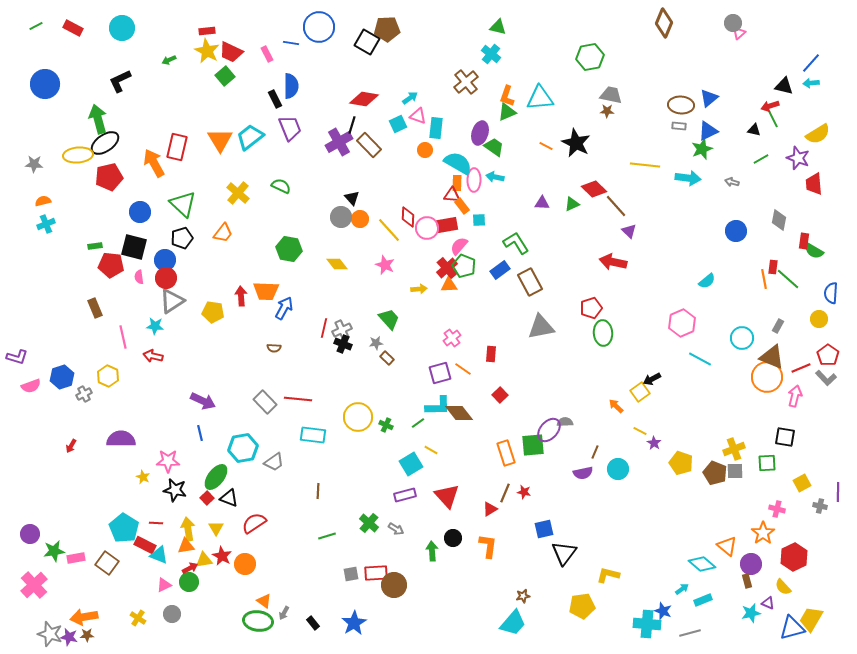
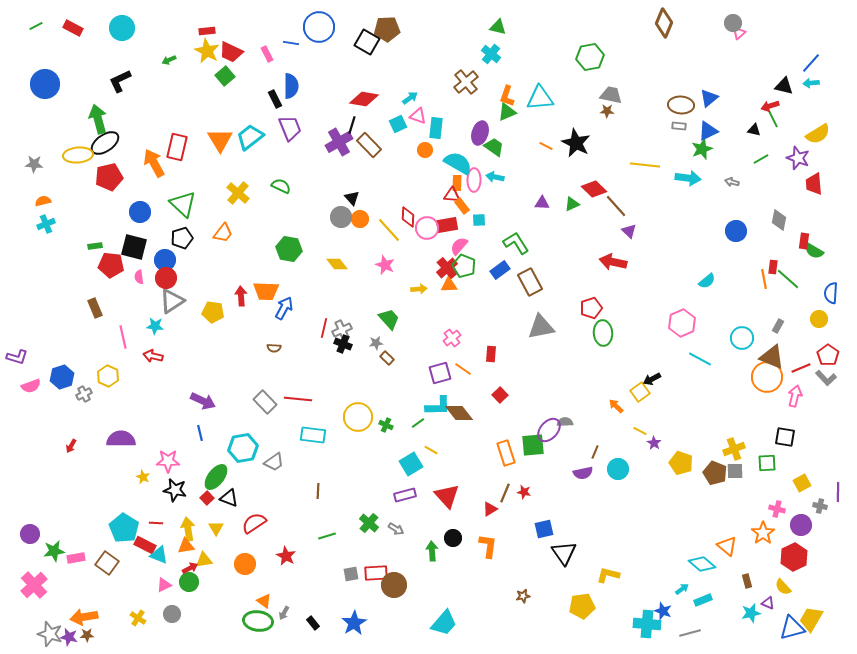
black triangle at (564, 553): rotated 12 degrees counterclockwise
red star at (222, 556): moved 64 px right
purple circle at (751, 564): moved 50 px right, 39 px up
cyan trapezoid at (513, 623): moved 69 px left
